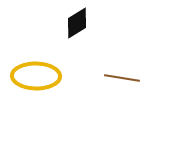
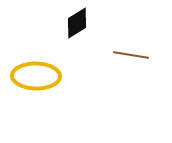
brown line: moved 9 px right, 23 px up
